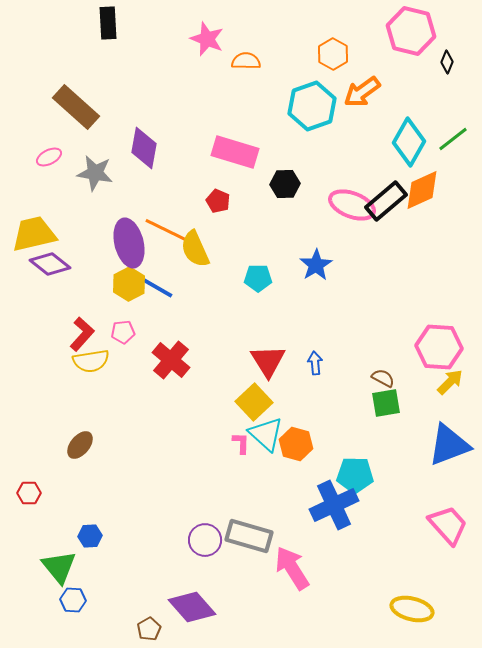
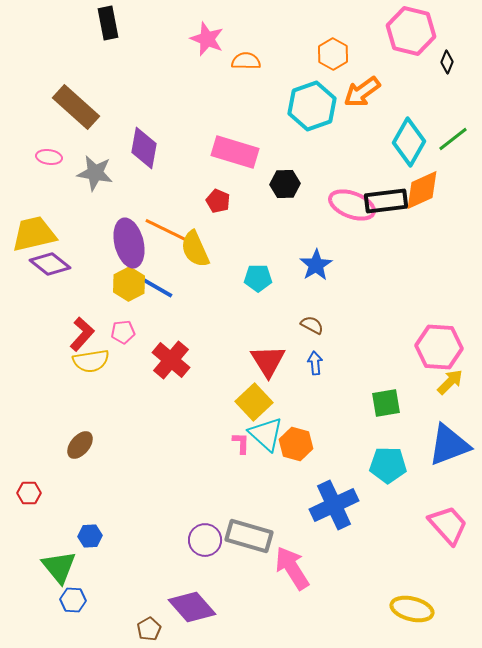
black rectangle at (108, 23): rotated 8 degrees counterclockwise
pink ellipse at (49, 157): rotated 35 degrees clockwise
black rectangle at (386, 201): rotated 33 degrees clockwise
brown semicircle at (383, 378): moved 71 px left, 53 px up
cyan pentagon at (355, 475): moved 33 px right, 10 px up
